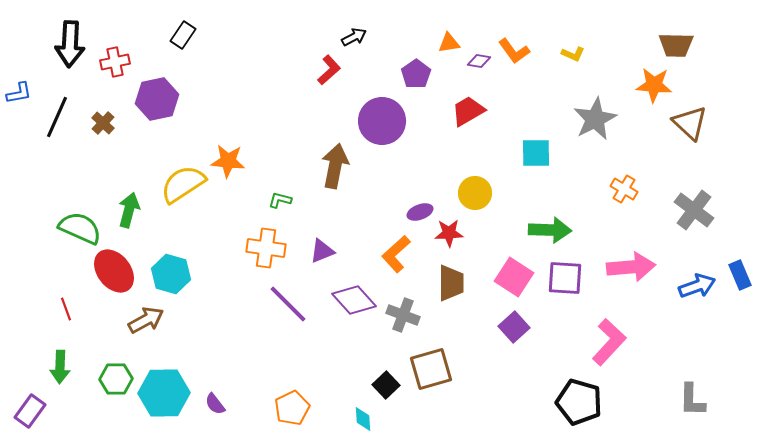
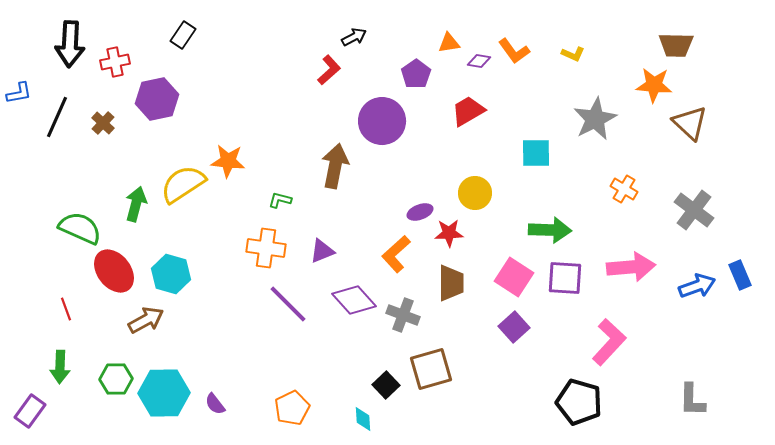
green arrow at (129, 210): moved 7 px right, 6 px up
